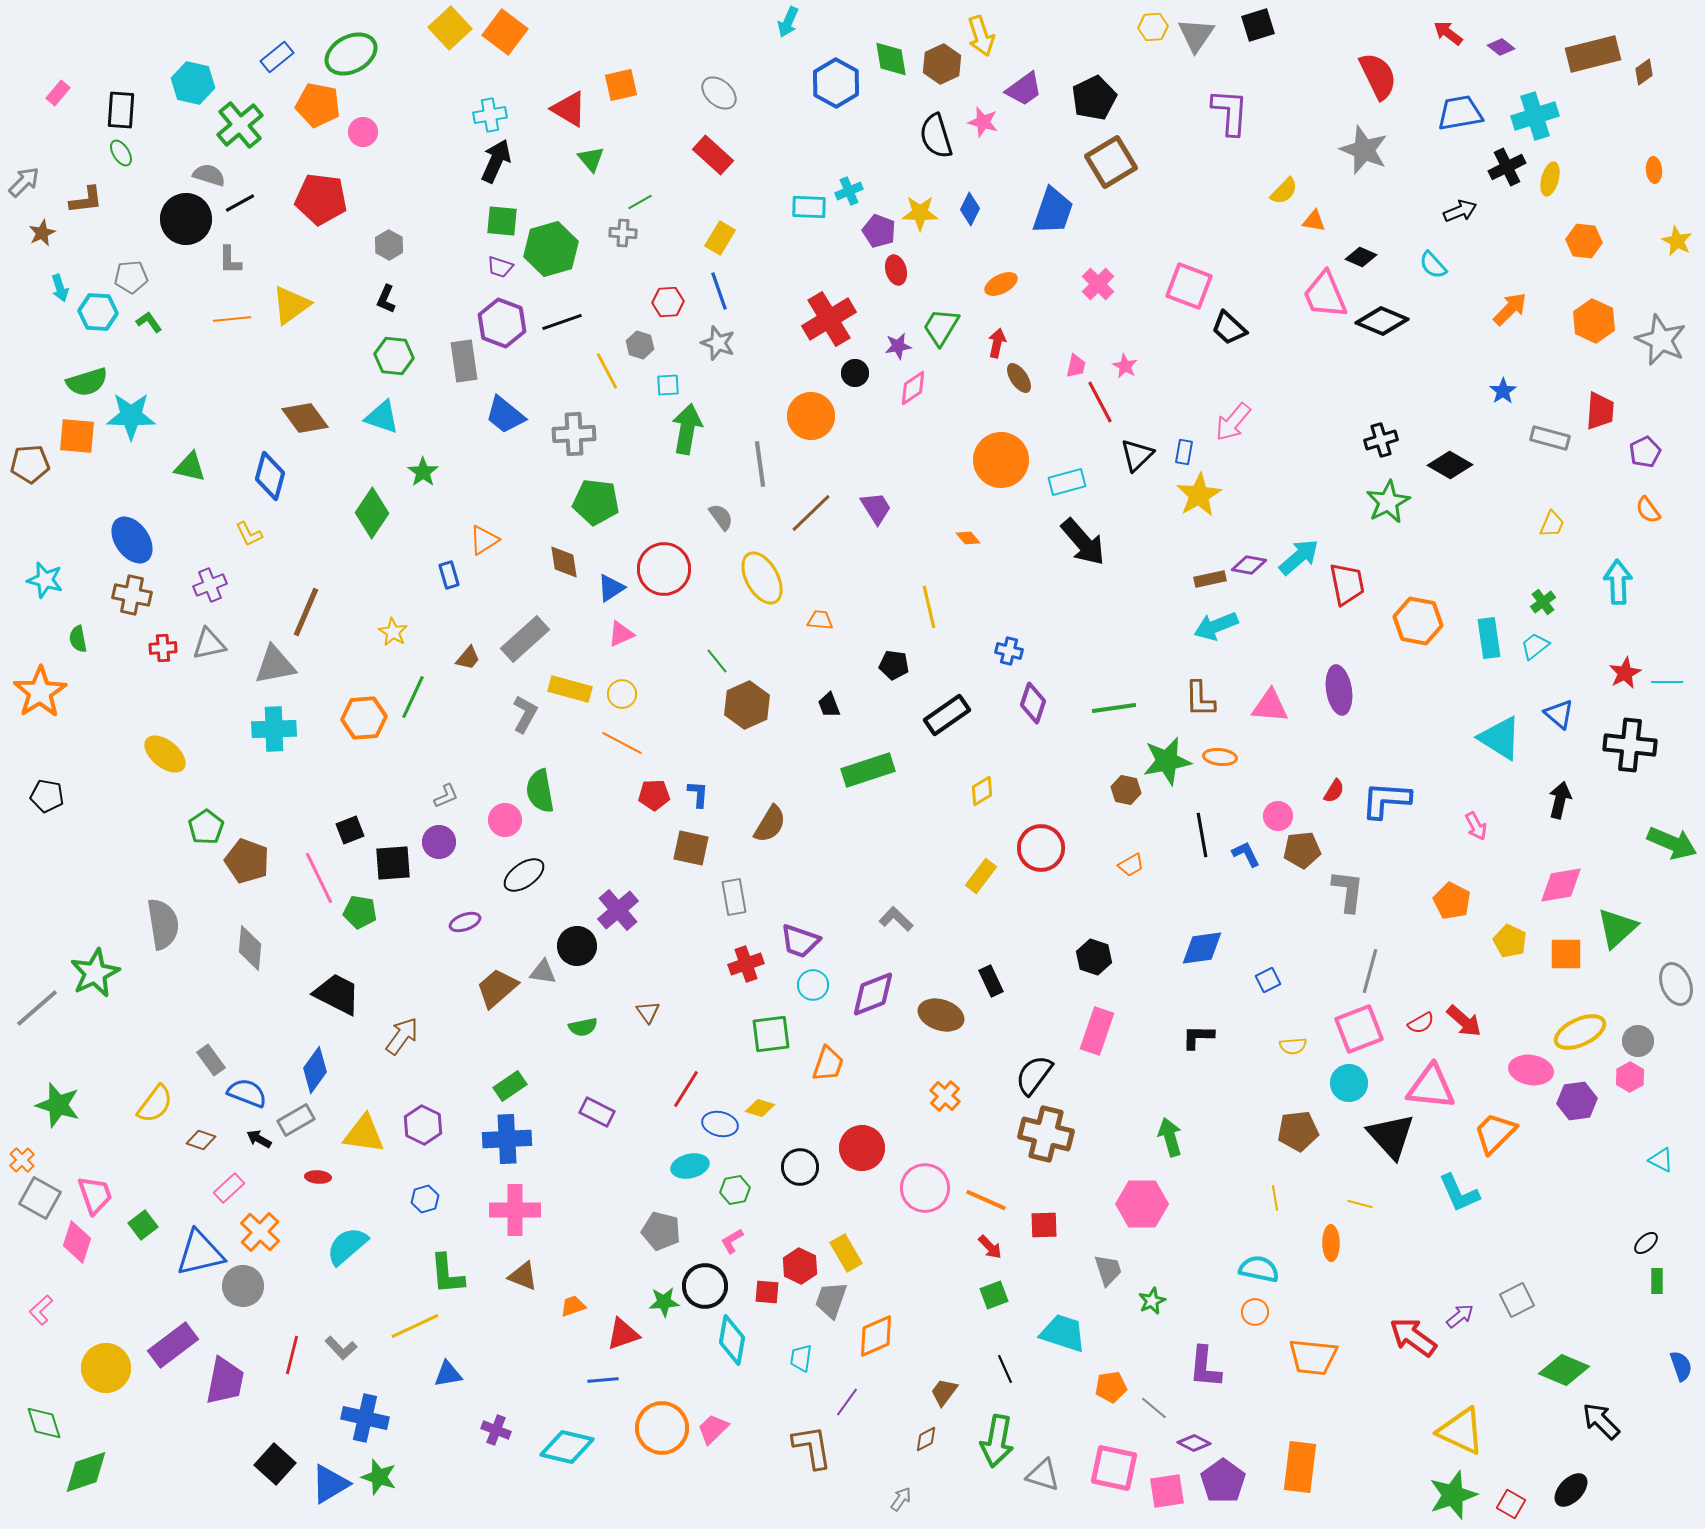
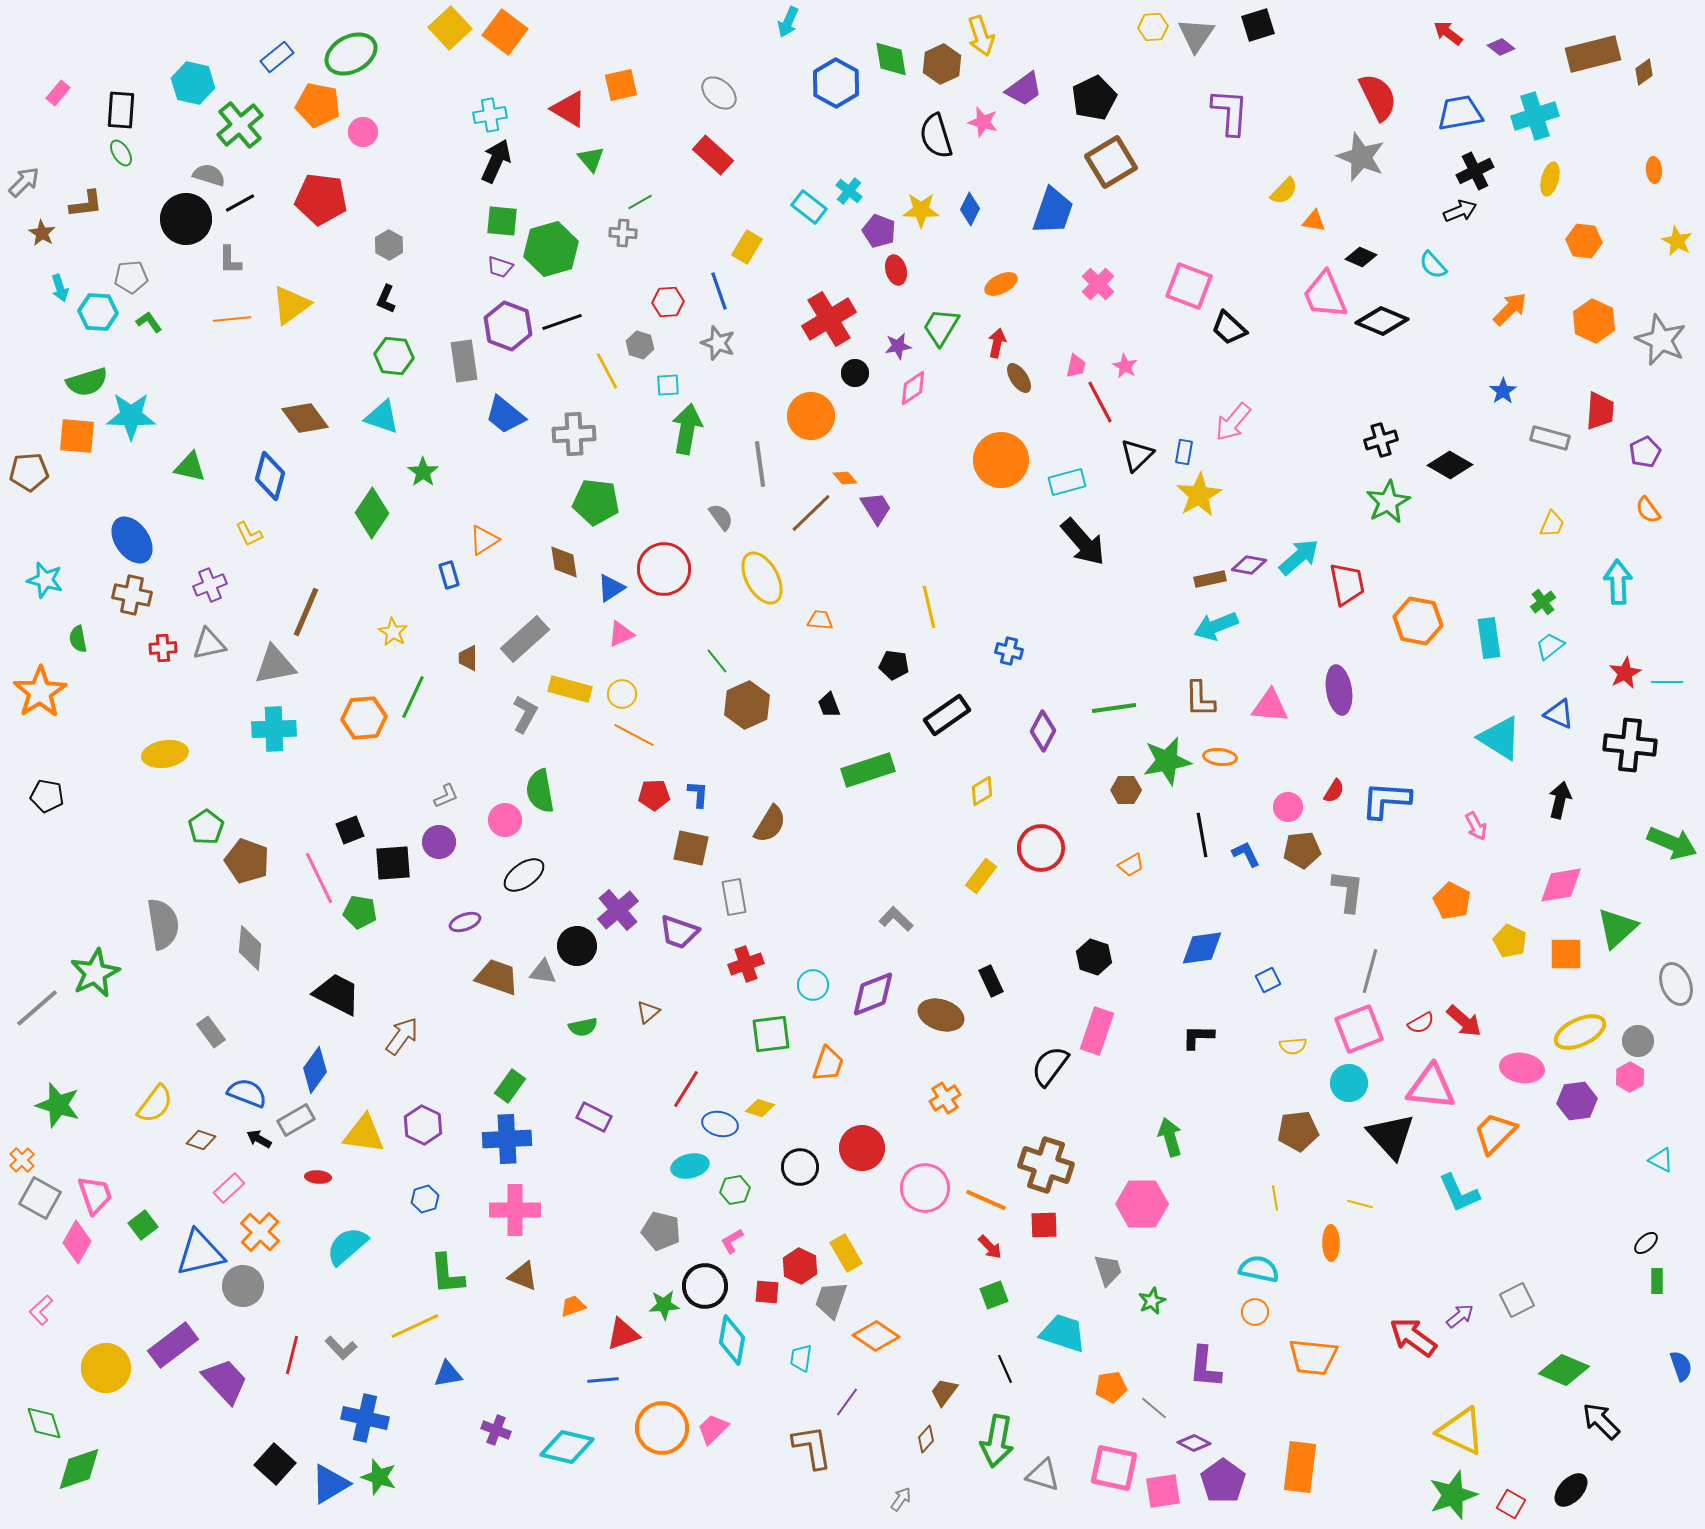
red semicircle at (1378, 76): moved 21 px down
gray star at (1364, 150): moved 3 px left, 7 px down
black cross at (1507, 167): moved 32 px left, 4 px down
cyan cross at (849, 191): rotated 28 degrees counterclockwise
brown L-shape at (86, 200): moved 4 px down
cyan rectangle at (809, 207): rotated 36 degrees clockwise
yellow star at (920, 213): moved 1 px right, 3 px up
brown star at (42, 233): rotated 16 degrees counterclockwise
yellow rectangle at (720, 238): moved 27 px right, 9 px down
purple hexagon at (502, 323): moved 6 px right, 3 px down
brown pentagon at (30, 464): moved 1 px left, 8 px down
orange diamond at (968, 538): moved 123 px left, 60 px up
cyan trapezoid at (1535, 646): moved 15 px right
brown trapezoid at (468, 658): rotated 140 degrees clockwise
purple diamond at (1033, 703): moved 10 px right, 28 px down; rotated 9 degrees clockwise
blue triangle at (1559, 714): rotated 16 degrees counterclockwise
orange line at (622, 743): moved 12 px right, 8 px up
yellow ellipse at (165, 754): rotated 48 degrees counterclockwise
brown hexagon at (1126, 790): rotated 12 degrees counterclockwise
pink circle at (1278, 816): moved 10 px right, 9 px up
purple trapezoid at (800, 941): moved 121 px left, 9 px up
brown trapezoid at (497, 988): moved 11 px up; rotated 60 degrees clockwise
brown triangle at (648, 1012): rotated 25 degrees clockwise
gray rectangle at (211, 1060): moved 28 px up
pink ellipse at (1531, 1070): moved 9 px left, 2 px up
black semicircle at (1034, 1075): moved 16 px right, 9 px up
green rectangle at (510, 1086): rotated 20 degrees counterclockwise
orange cross at (945, 1096): moved 2 px down; rotated 16 degrees clockwise
purple rectangle at (597, 1112): moved 3 px left, 5 px down
brown cross at (1046, 1134): moved 31 px down; rotated 4 degrees clockwise
pink diamond at (77, 1242): rotated 12 degrees clockwise
green star at (664, 1302): moved 3 px down
orange diamond at (876, 1336): rotated 57 degrees clockwise
purple trapezoid at (225, 1381): rotated 54 degrees counterclockwise
brown diamond at (926, 1439): rotated 20 degrees counterclockwise
green diamond at (86, 1472): moved 7 px left, 3 px up
pink square at (1167, 1491): moved 4 px left
